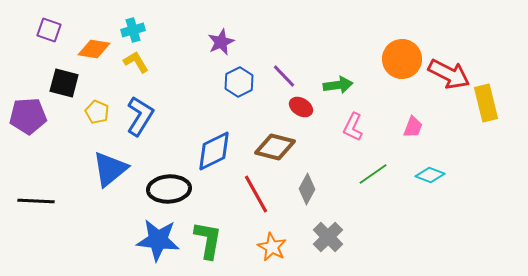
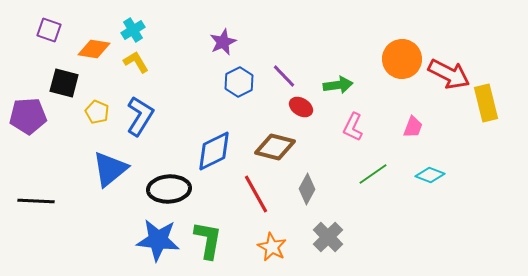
cyan cross: rotated 15 degrees counterclockwise
purple star: moved 2 px right
